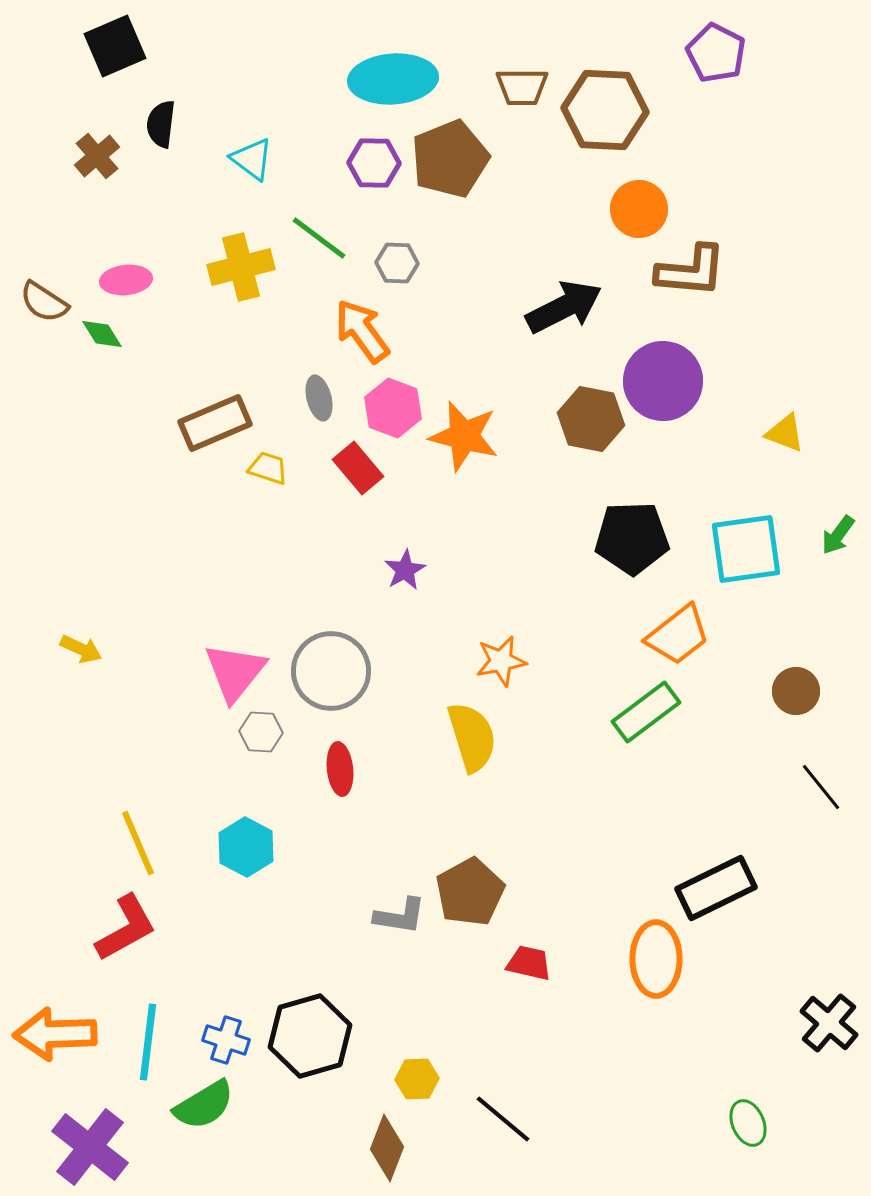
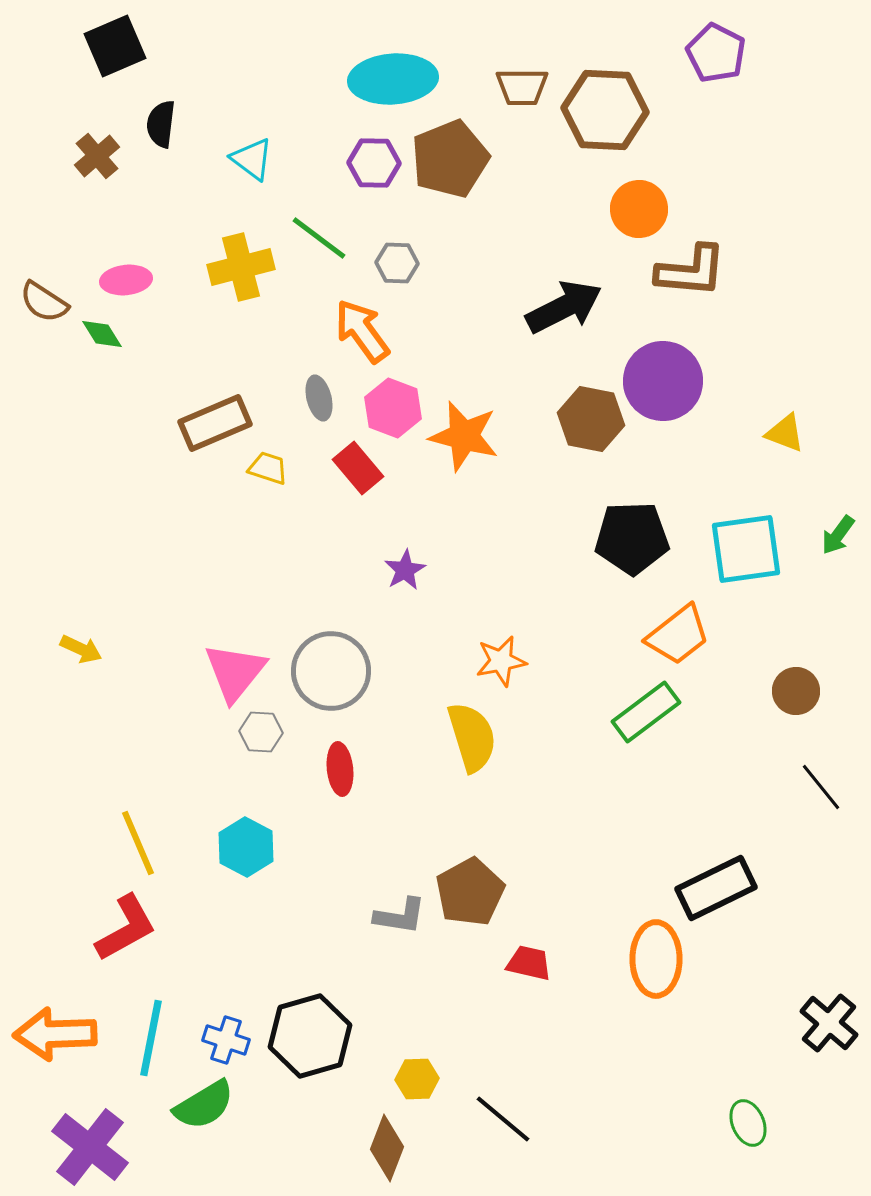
cyan line at (148, 1042): moved 3 px right, 4 px up; rotated 4 degrees clockwise
